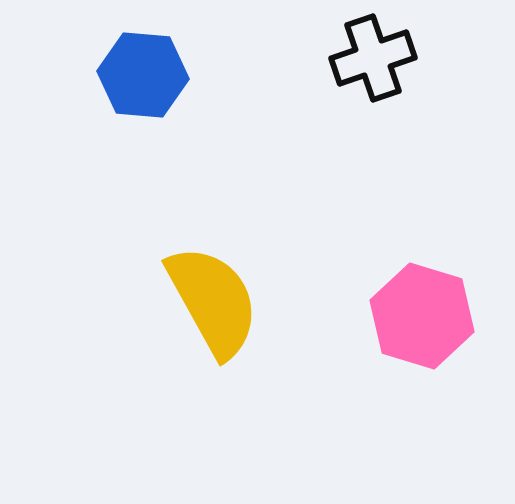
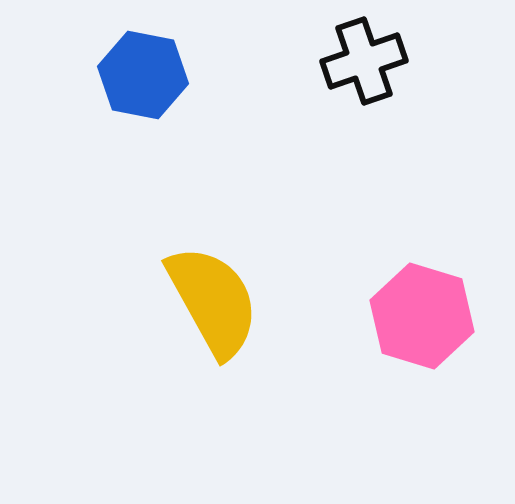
black cross: moved 9 px left, 3 px down
blue hexagon: rotated 6 degrees clockwise
